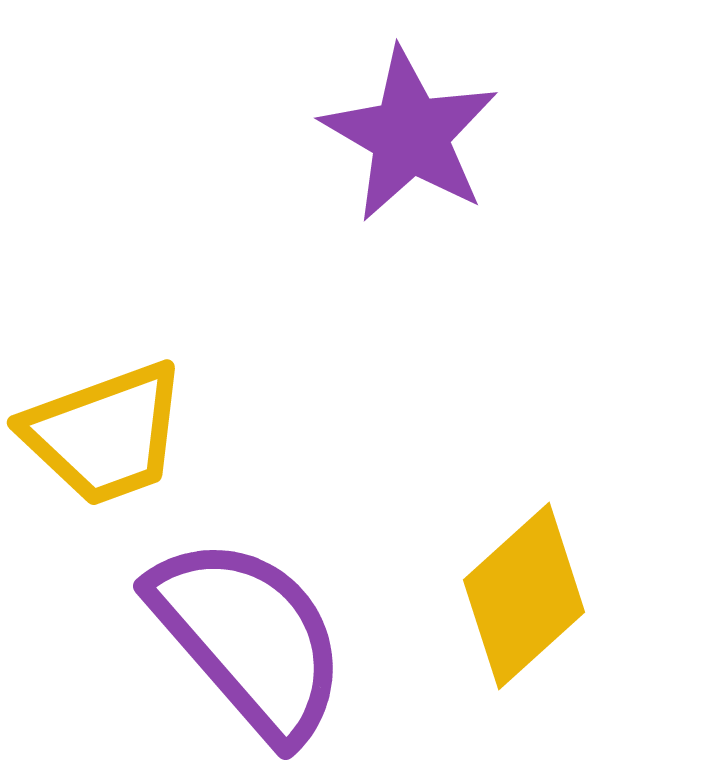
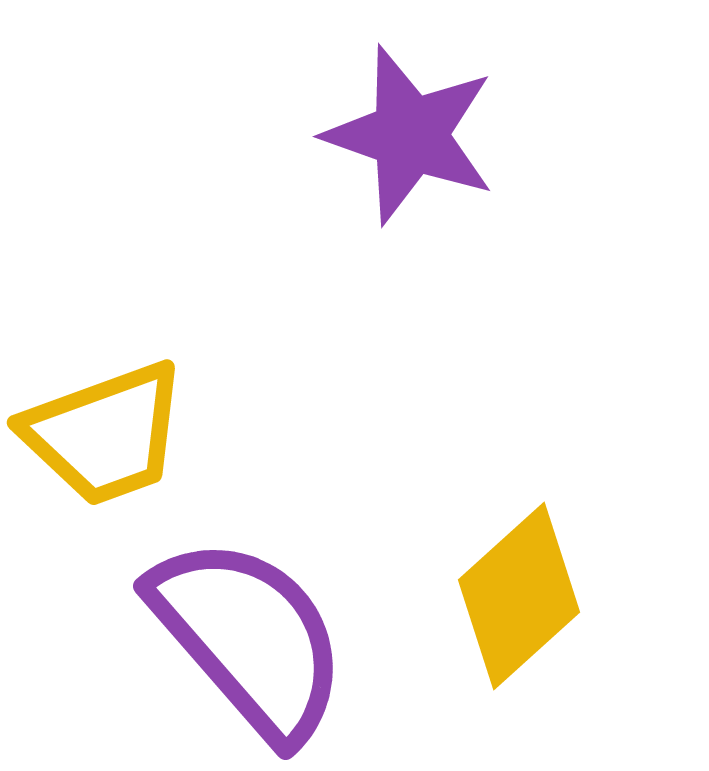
purple star: rotated 11 degrees counterclockwise
yellow diamond: moved 5 px left
